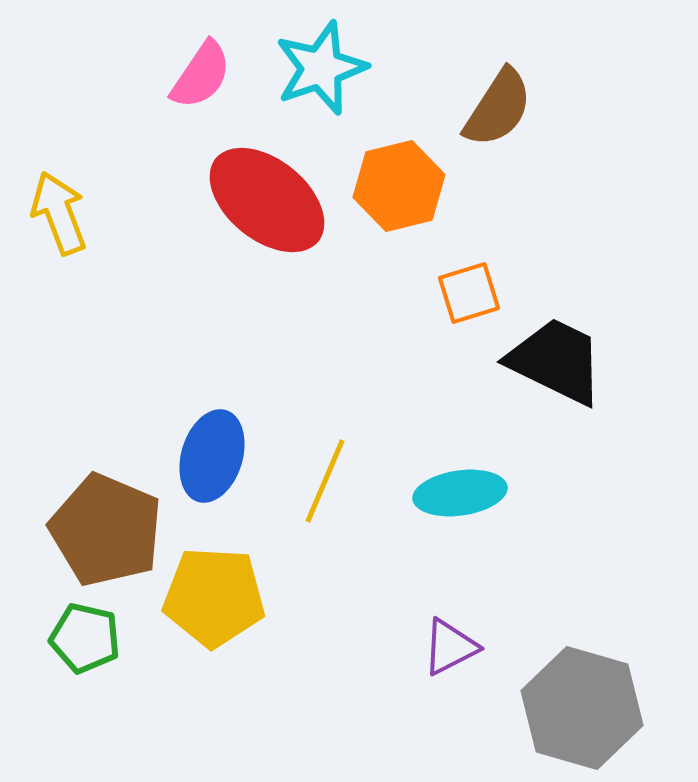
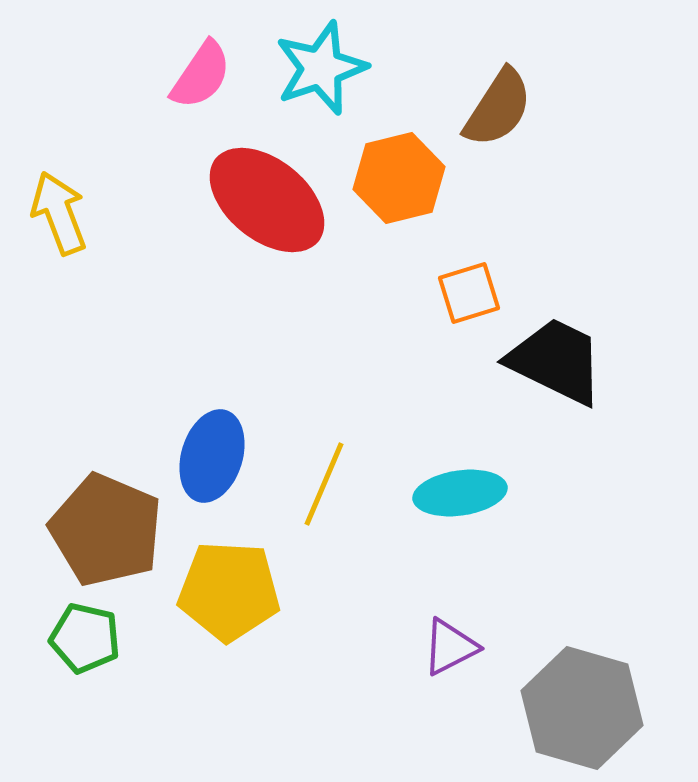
orange hexagon: moved 8 px up
yellow line: moved 1 px left, 3 px down
yellow pentagon: moved 15 px right, 6 px up
